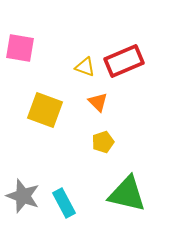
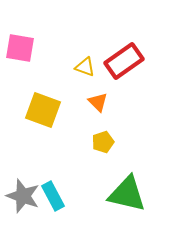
red rectangle: rotated 12 degrees counterclockwise
yellow square: moved 2 px left
cyan rectangle: moved 11 px left, 7 px up
